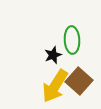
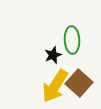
brown square: moved 2 px down
